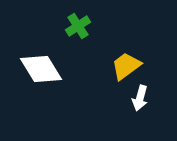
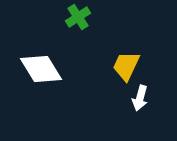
green cross: moved 9 px up
yellow trapezoid: rotated 28 degrees counterclockwise
